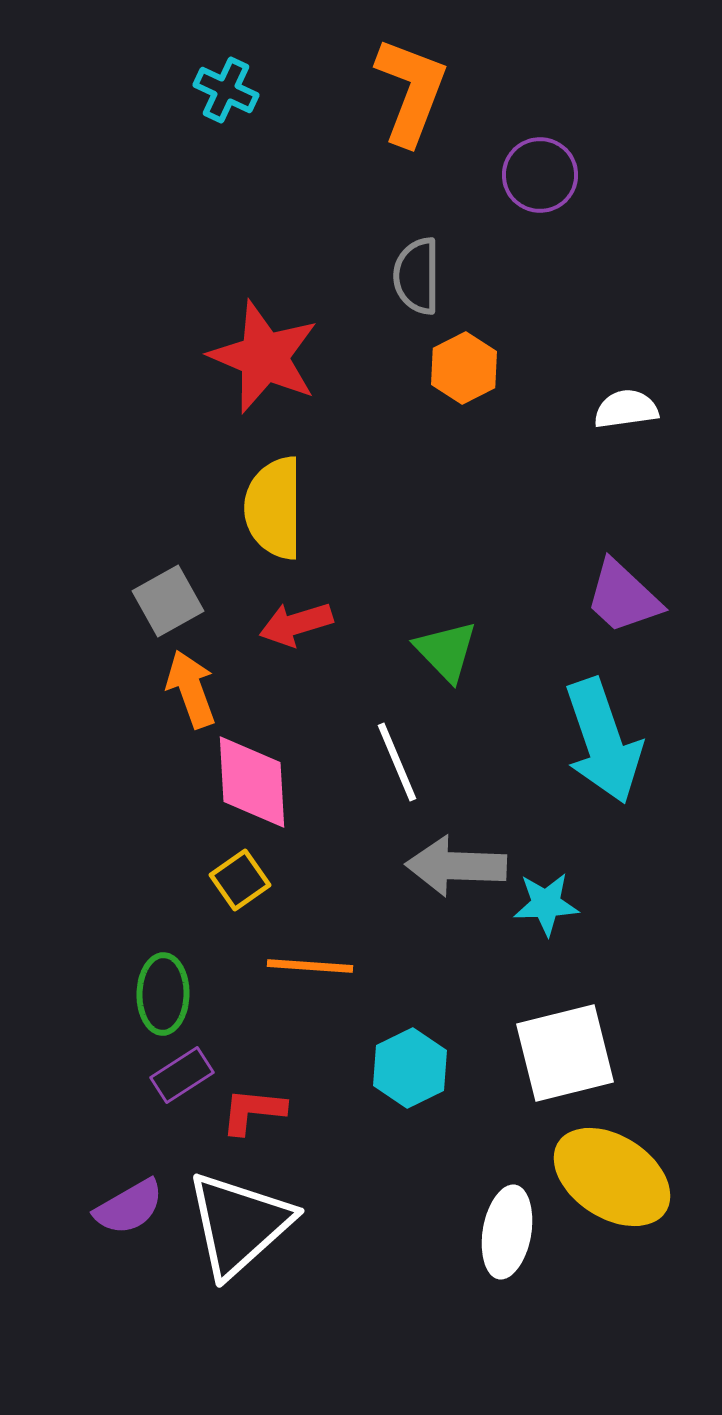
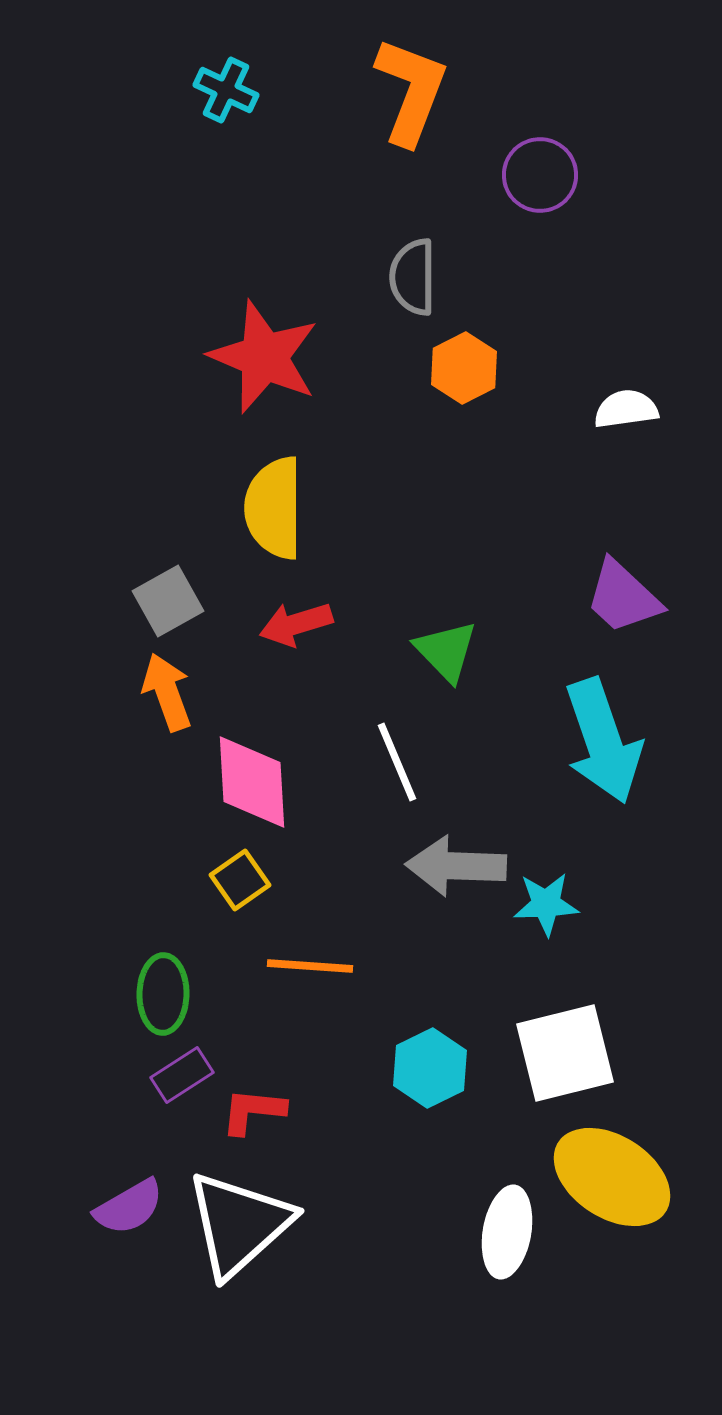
gray semicircle: moved 4 px left, 1 px down
orange arrow: moved 24 px left, 3 px down
cyan hexagon: moved 20 px right
